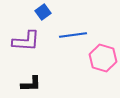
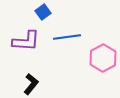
blue line: moved 6 px left, 2 px down
pink hexagon: rotated 16 degrees clockwise
black L-shape: rotated 50 degrees counterclockwise
